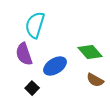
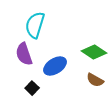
green diamond: moved 4 px right; rotated 15 degrees counterclockwise
